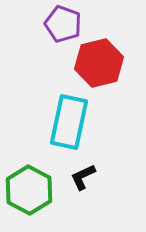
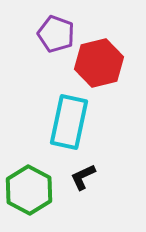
purple pentagon: moved 7 px left, 10 px down
